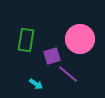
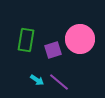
purple square: moved 1 px right, 6 px up
purple line: moved 9 px left, 8 px down
cyan arrow: moved 1 px right, 4 px up
